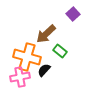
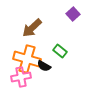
brown arrow: moved 14 px left, 6 px up
orange cross: moved 2 px down
black semicircle: moved 4 px up; rotated 104 degrees counterclockwise
pink cross: moved 1 px right
